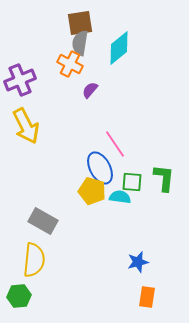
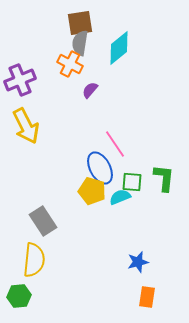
cyan semicircle: rotated 30 degrees counterclockwise
gray rectangle: rotated 28 degrees clockwise
